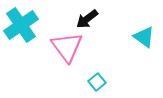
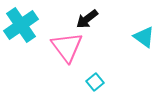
cyan square: moved 2 px left
